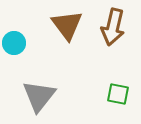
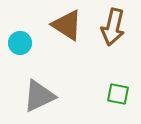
brown triangle: rotated 20 degrees counterclockwise
cyan circle: moved 6 px right
gray triangle: rotated 27 degrees clockwise
